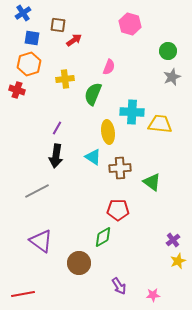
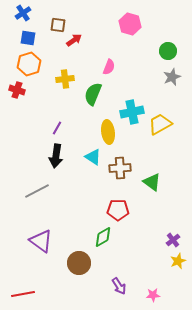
blue square: moved 4 px left
cyan cross: rotated 15 degrees counterclockwise
yellow trapezoid: rotated 35 degrees counterclockwise
